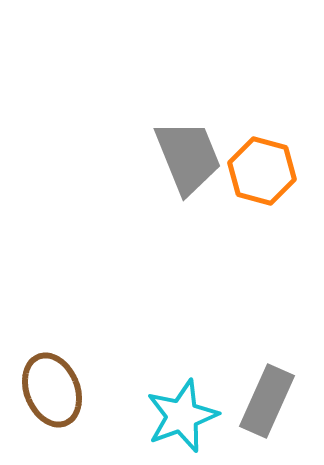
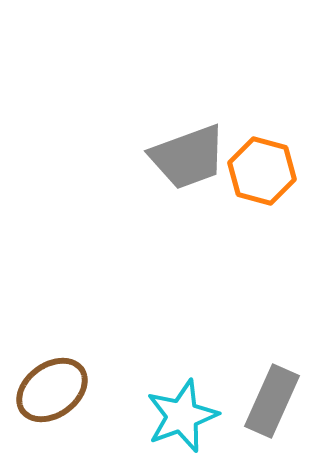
gray trapezoid: rotated 92 degrees clockwise
brown ellipse: rotated 76 degrees clockwise
gray rectangle: moved 5 px right
